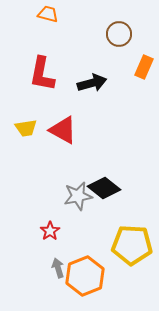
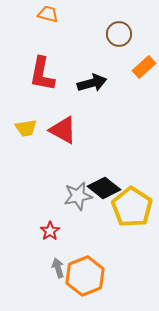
orange rectangle: rotated 25 degrees clockwise
yellow pentagon: moved 38 px up; rotated 30 degrees clockwise
